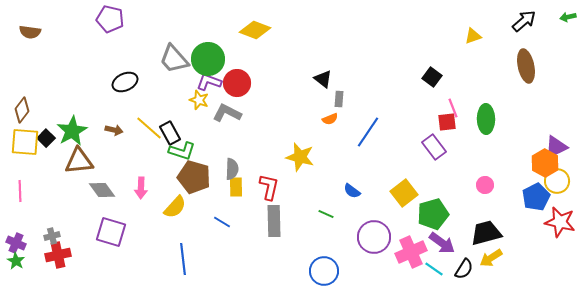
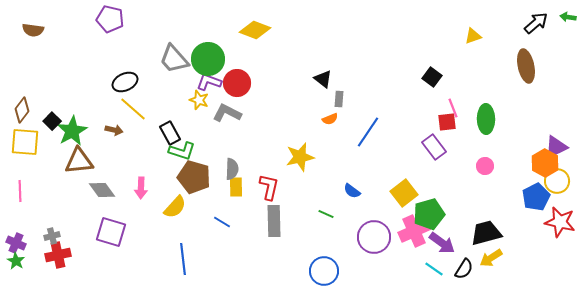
green arrow at (568, 17): rotated 21 degrees clockwise
black arrow at (524, 21): moved 12 px right, 2 px down
brown semicircle at (30, 32): moved 3 px right, 2 px up
yellow line at (149, 128): moved 16 px left, 19 px up
black square at (46, 138): moved 6 px right, 17 px up
yellow star at (300, 157): rotated 28 degrees counterclockwise
pink circle at (485, 185): moved 19 px up
green pentagon at (433, 214): moved 4 px left
pink cross at (411, 252): moved 3 px right, 21 px up
